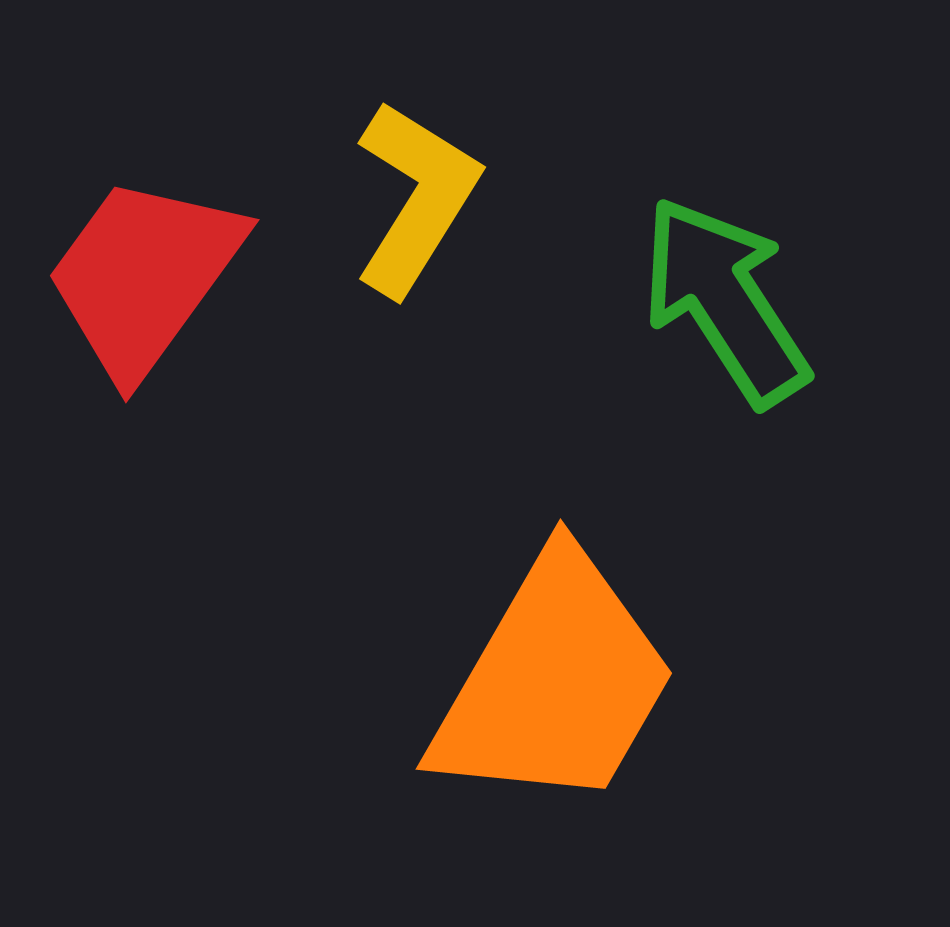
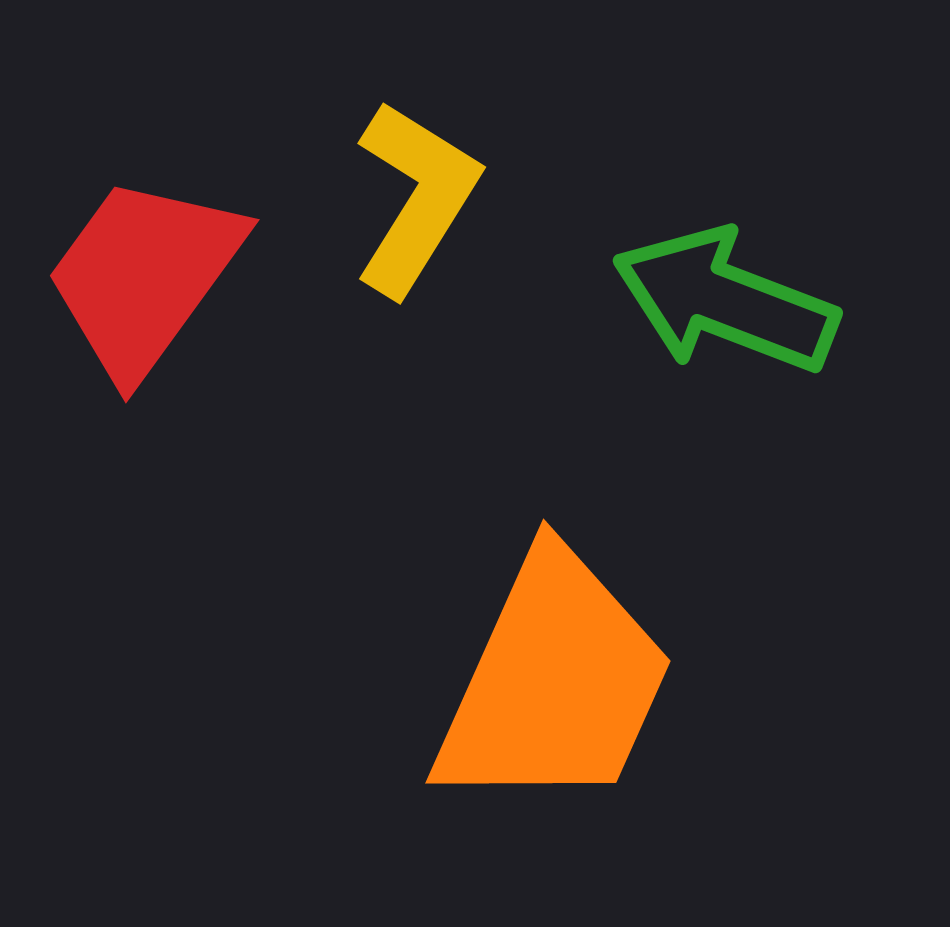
green arrow: rotated 36 degrees counterclockwise
orange trapezoid: rotated 6 degrees counterclockwise
